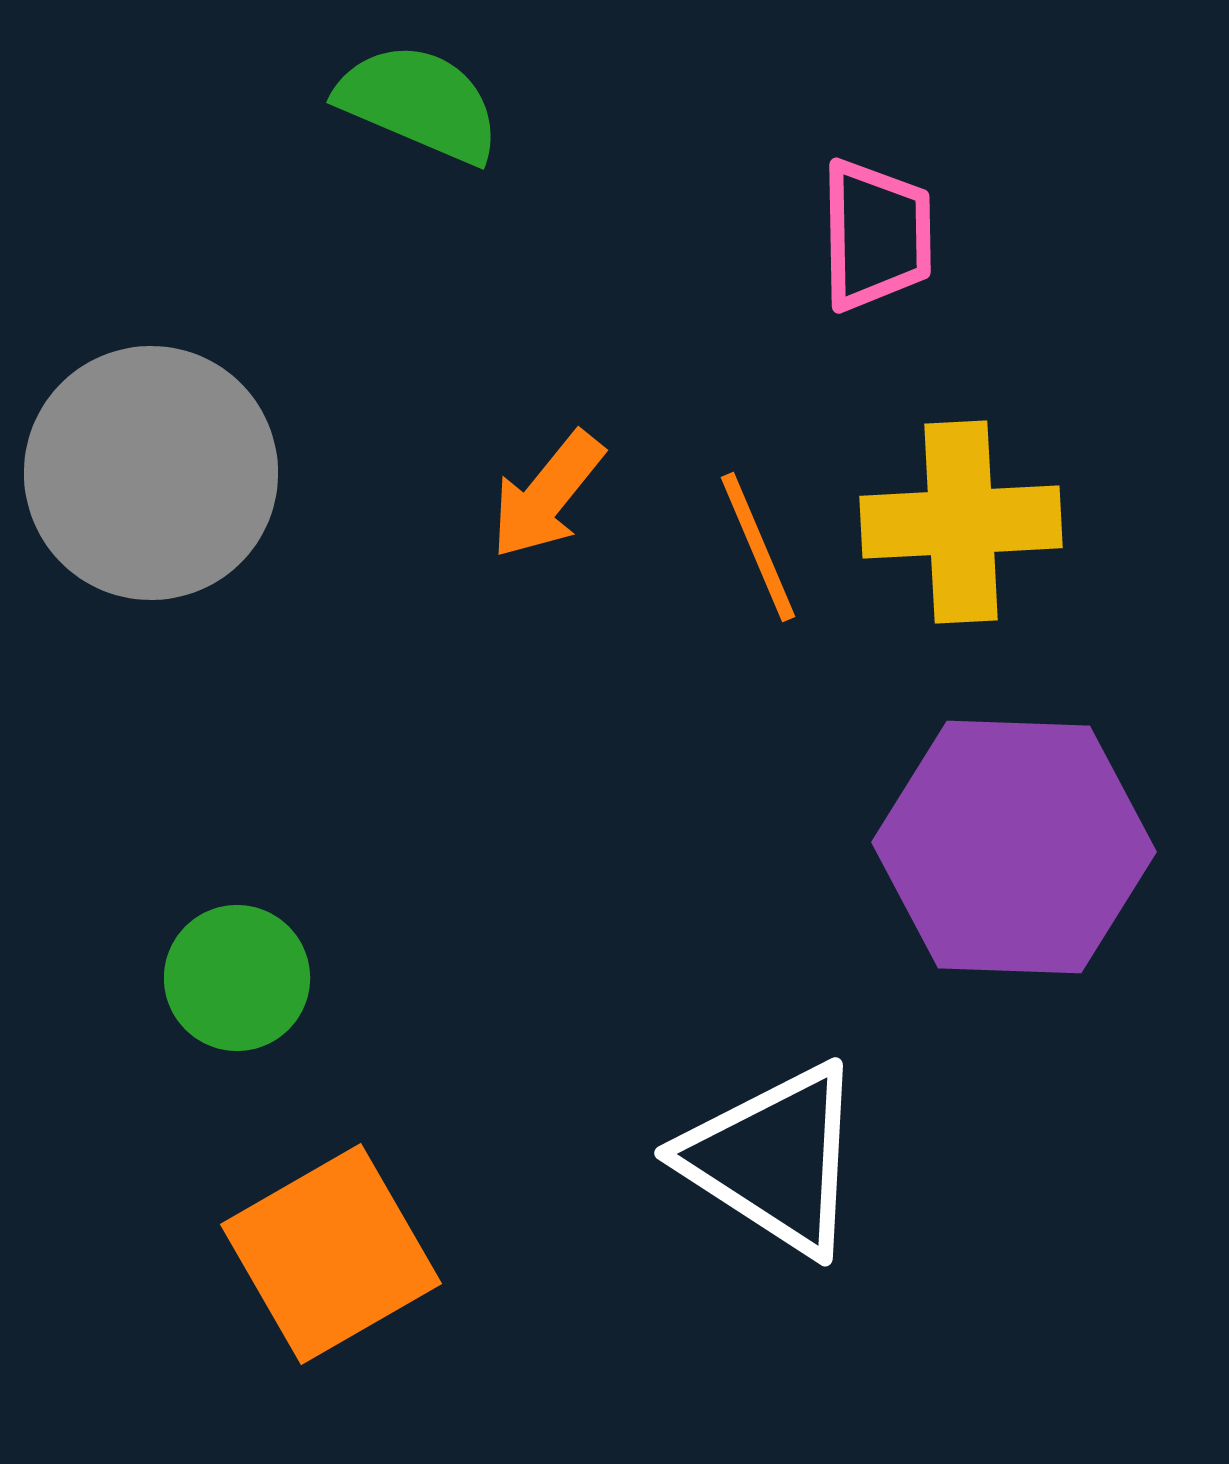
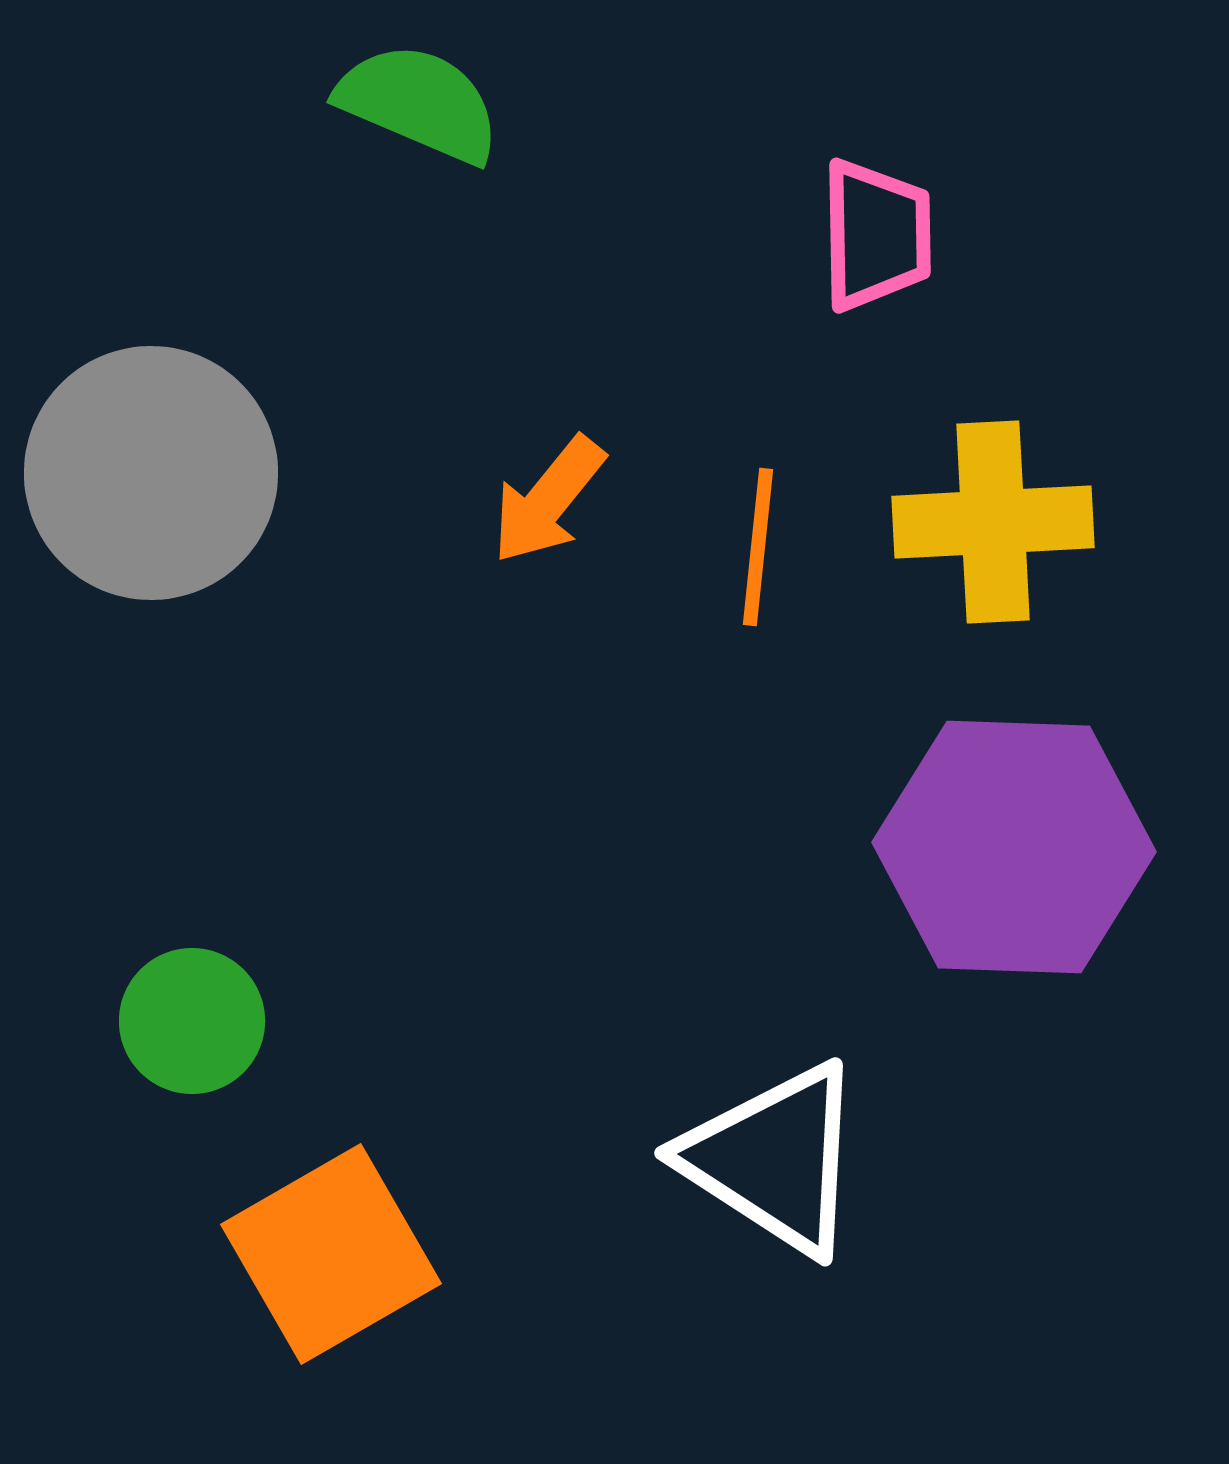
orange arrow: moved 1 px right, 5 px down
yellow cross: moved 32 px right
orange line: rotated 29 degrees clockwise
green circle: moved 45 px left, 43 px down
